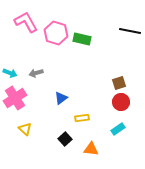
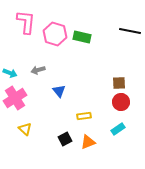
pink L-shape: rotated 35 degrees clockwise
pink hexagon: moved 1 px left, 1 px down
green rectangle: moved 2 px up
gray arrow: moved 2 px right, 3 px up
brown square: rotated 16 degrees clockwise
blue triangle: moved 2 px left, 7 px up; rotated 32 degrees counterclockwise
yellow rectangle: moved 2 px right, 2 px up
black square: rotated 16 degrees clockwise
orange triangle: moved 3 px left, 7 px up; rotated 28 degrees counterclockwise
